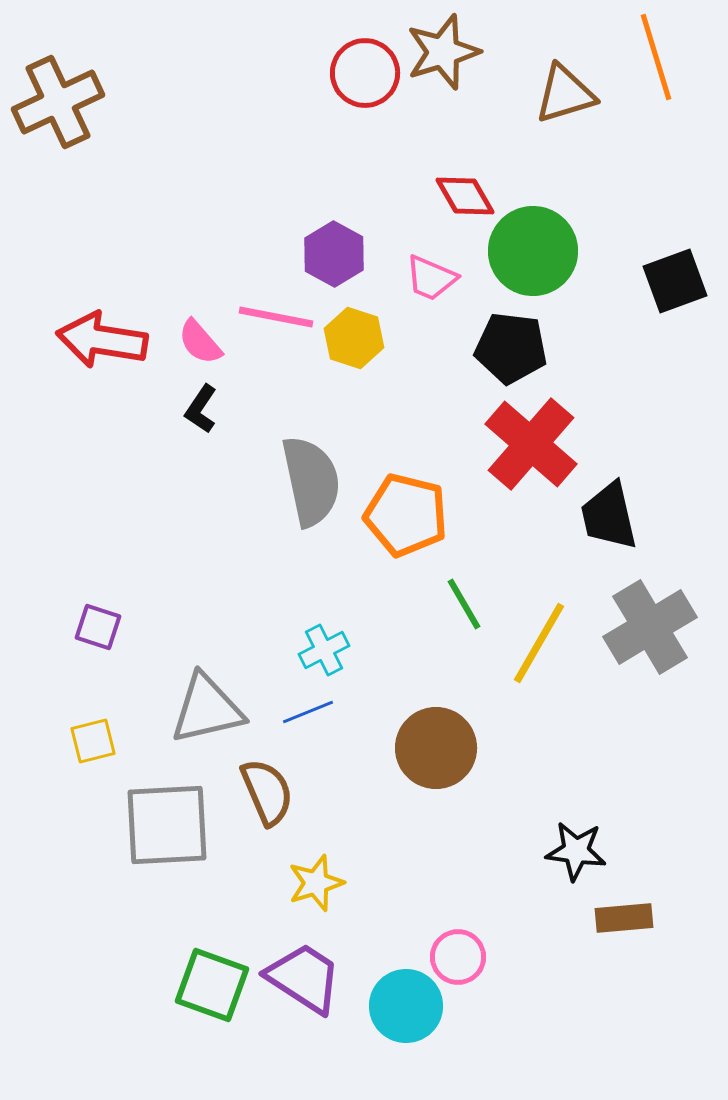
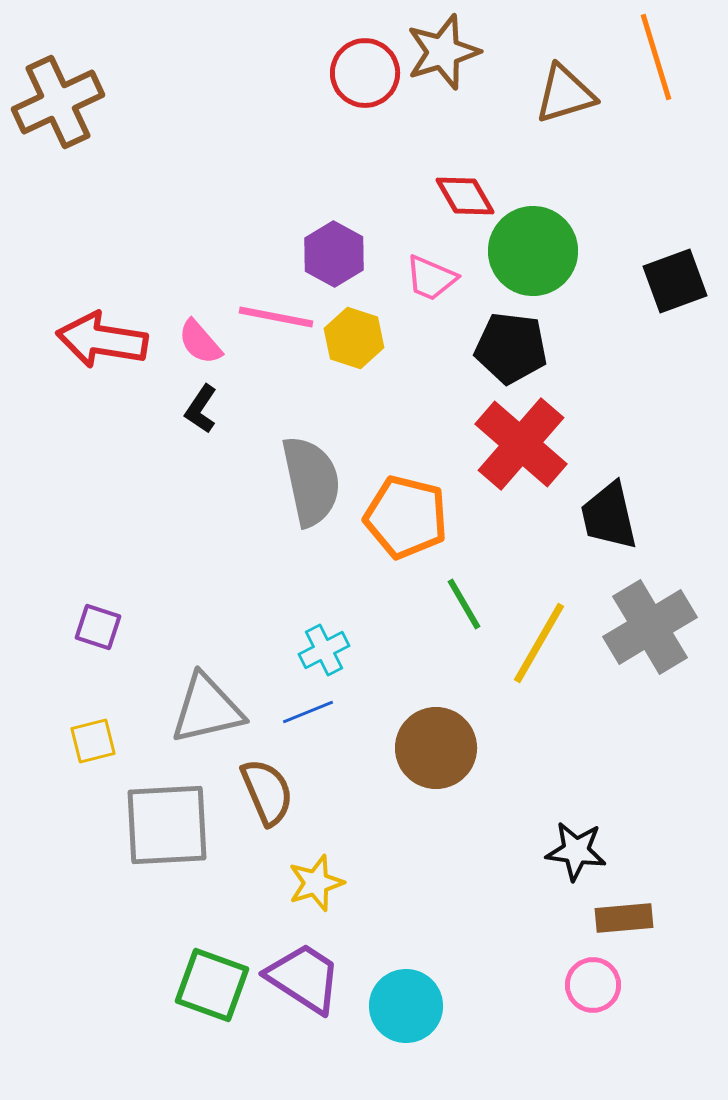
red cross: moved 10 px left
orange pentagon: moved 2 px down
pink circle: moved 135 px right, 28 px down
